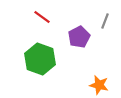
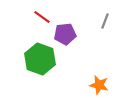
purple pentagon: moved 14 px left, 3 px up; rotated 20 degrees clockwise
